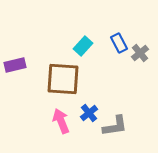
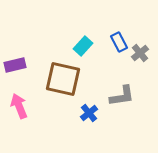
blue rectangle: moved 1 px up
brown square: rotated 9 degrees clockwise
pink arrow: moved 42 px left, 15 px up
gray L-shape: moved 7 px right, 30 px up
